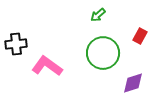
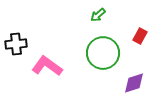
purple diamond: moved 1 px right
